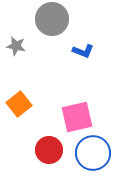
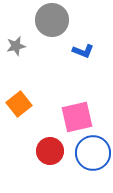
gray circle: moved 1 px down
gray star: rotated 24 degrees counterclockwise
red circle: moved 1 px right, 1 px down
